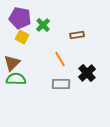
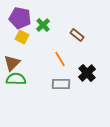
brown rectangle: rotated 48 degrees clockwise
